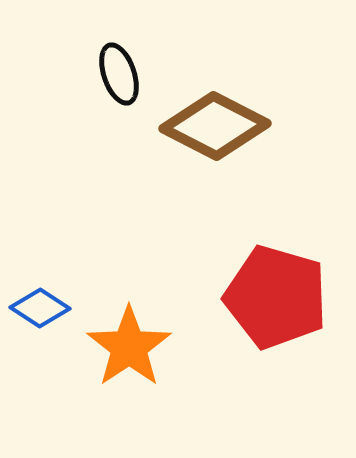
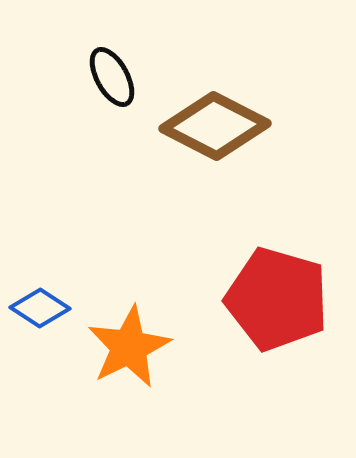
black ellipse: moved 7 px left, 3 px down; rotated 10 degrees counterclockwise
red pentagon: moved 1 px right, 2 px down
orange star: rotated 8 degrees clockwise
